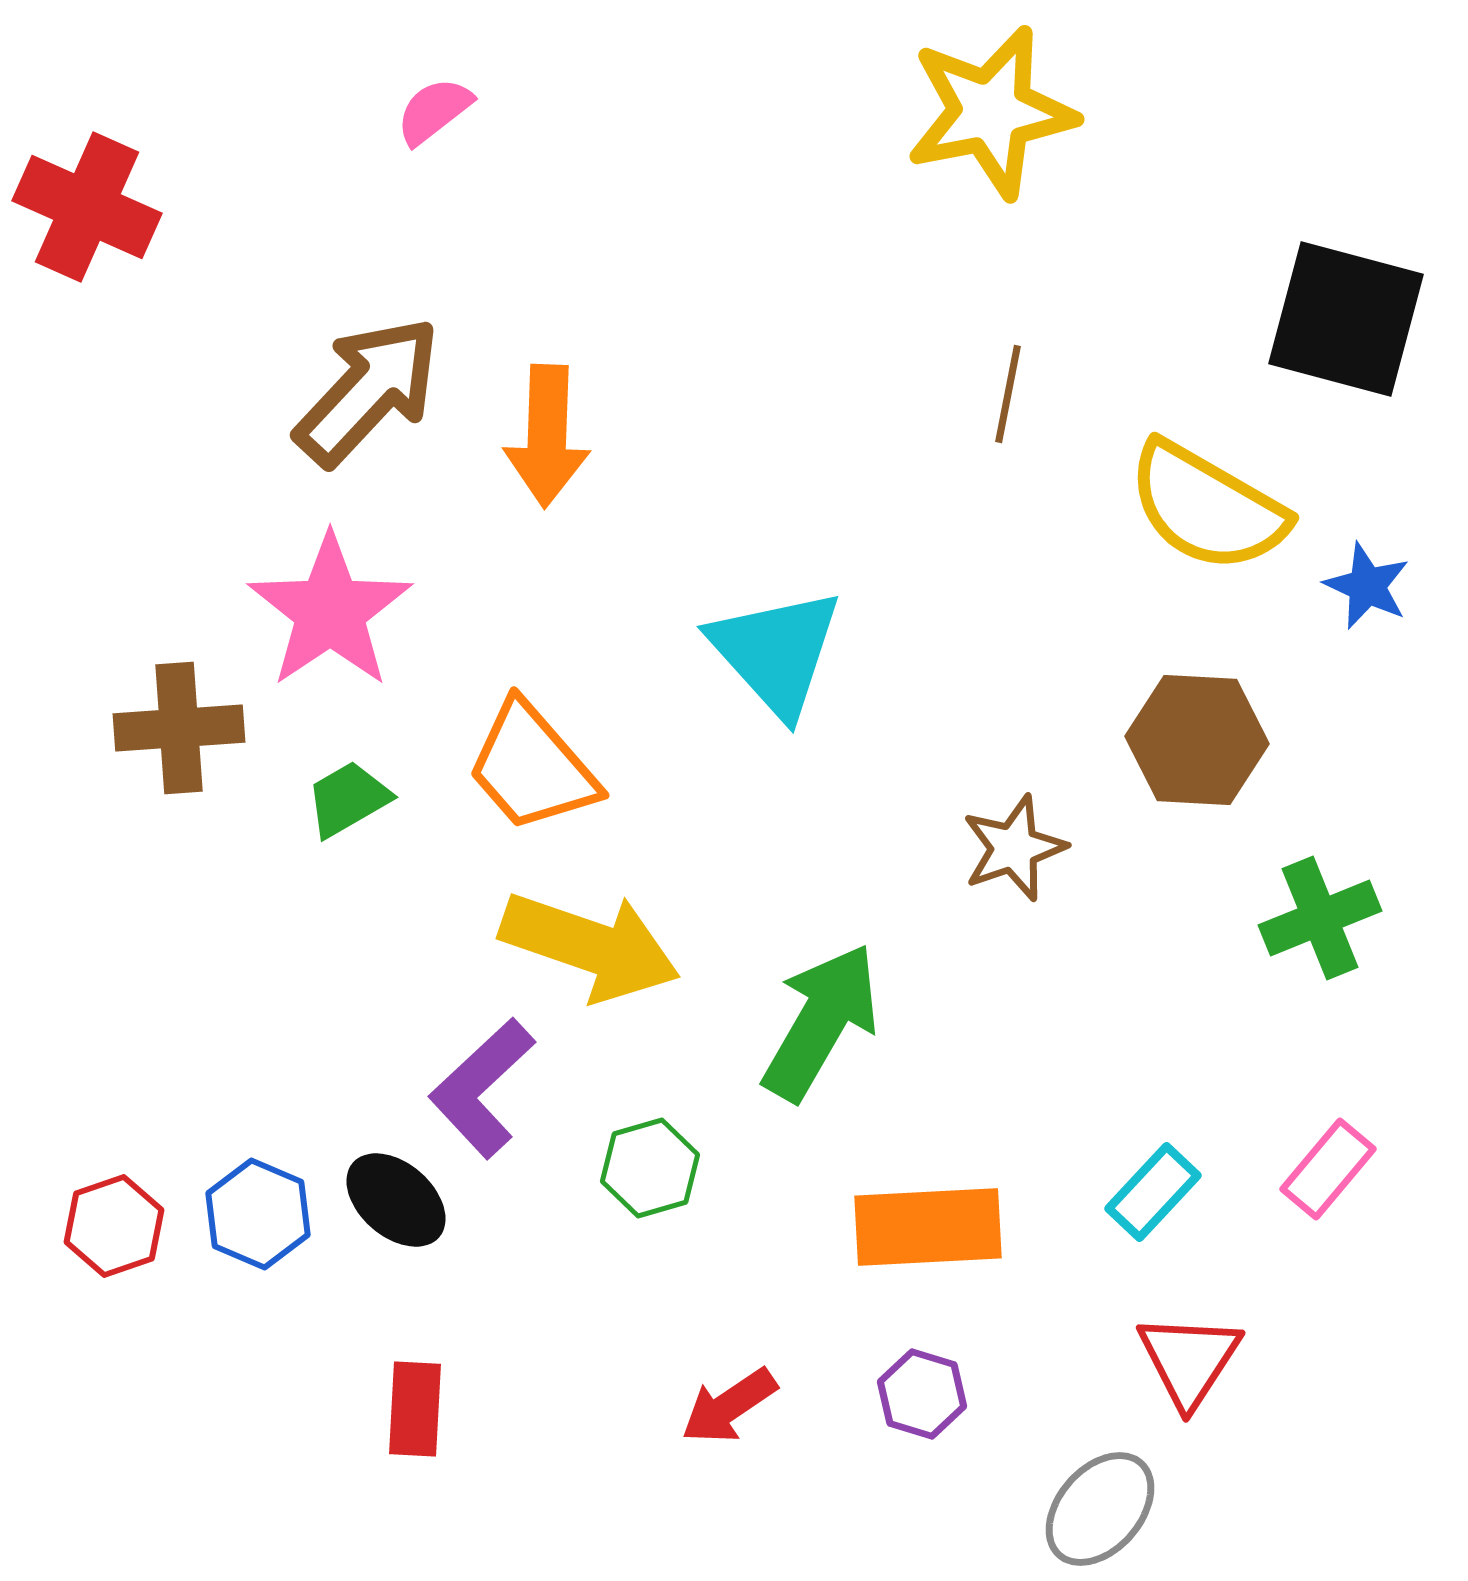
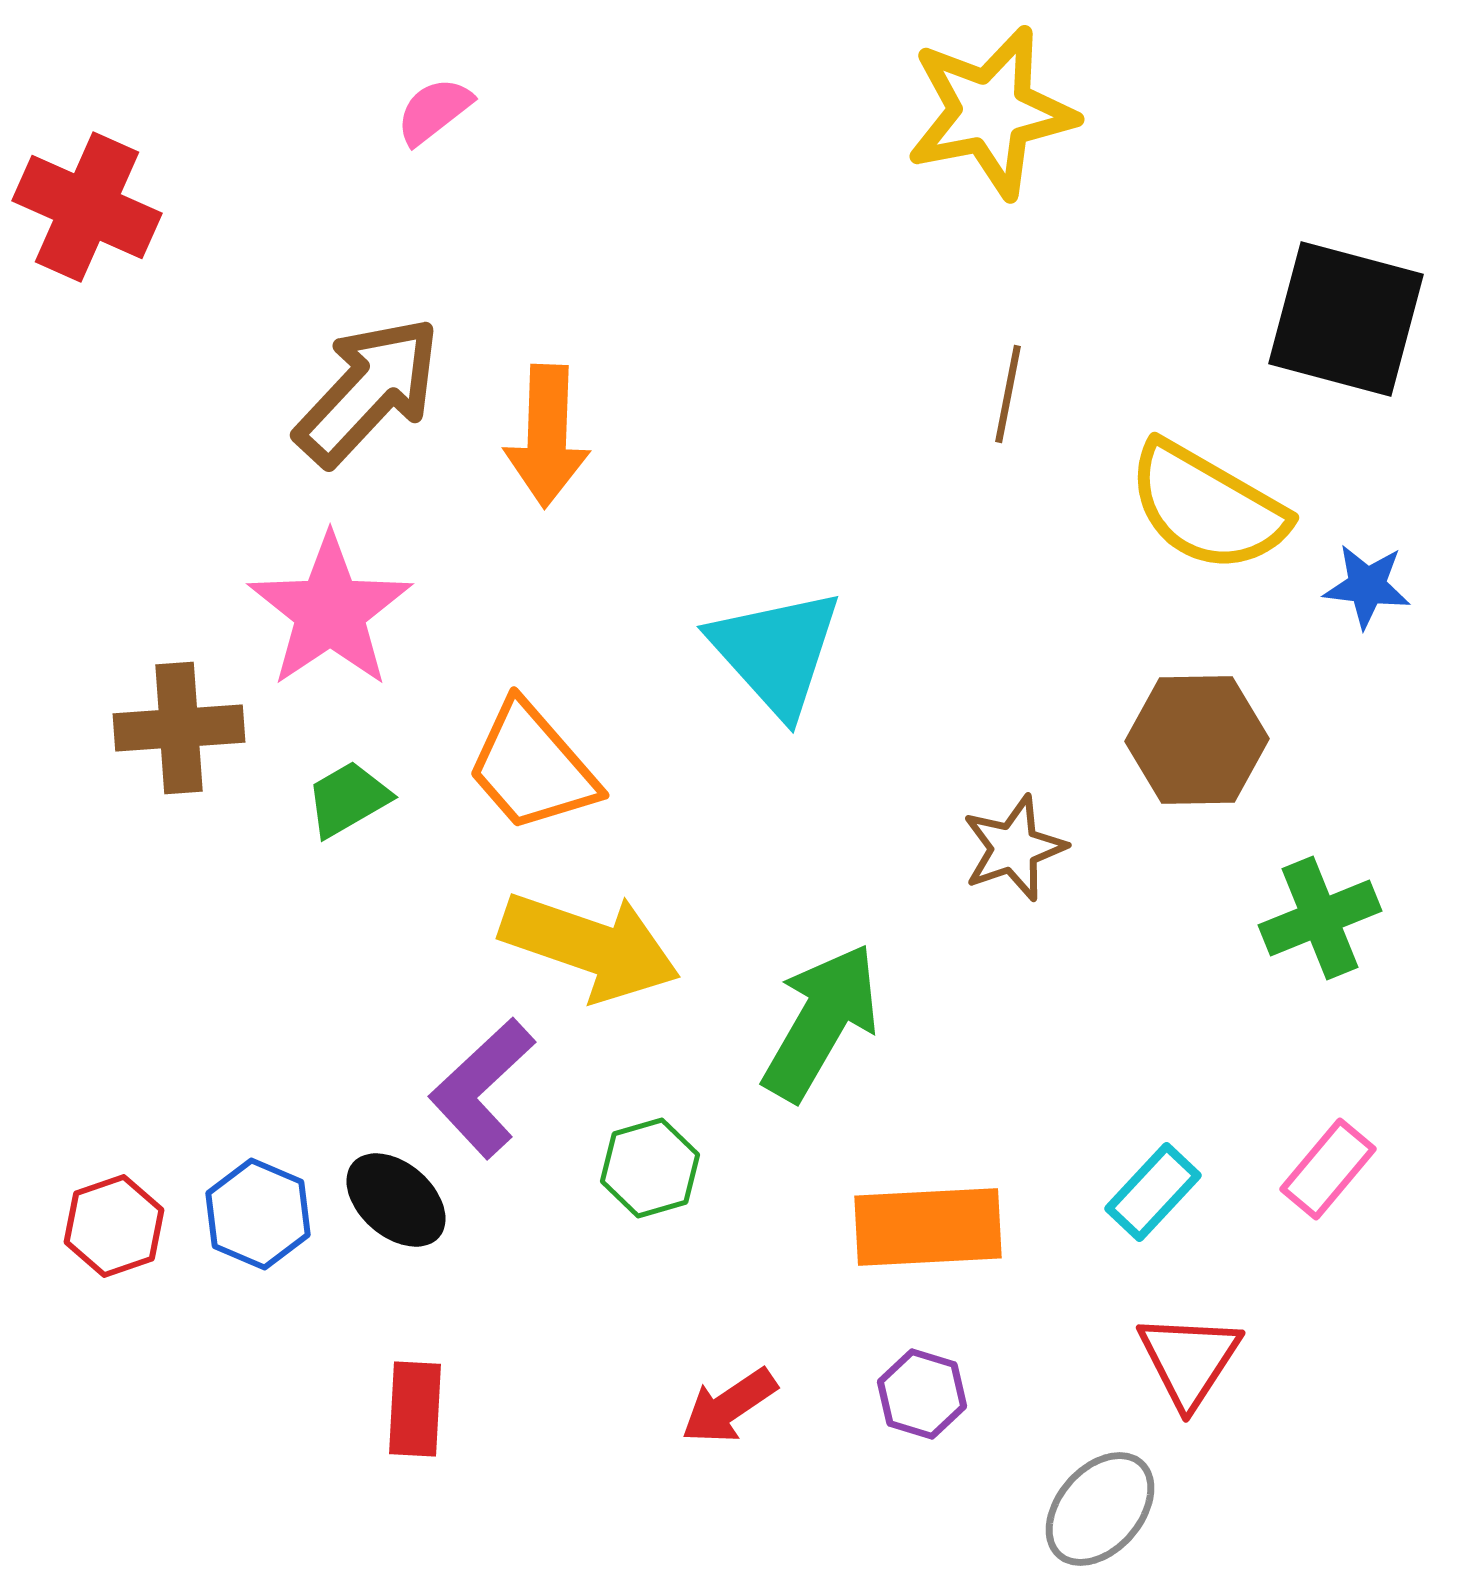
blue star: rotated 18 degrees counterclockwise
brown hexagon: rotated 4 degrees counterclockwise
